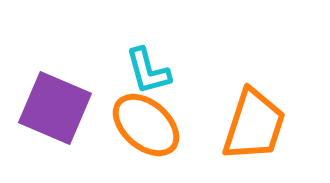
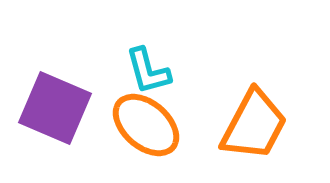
orange trapezoid: rotated 10 degrees clockwise
